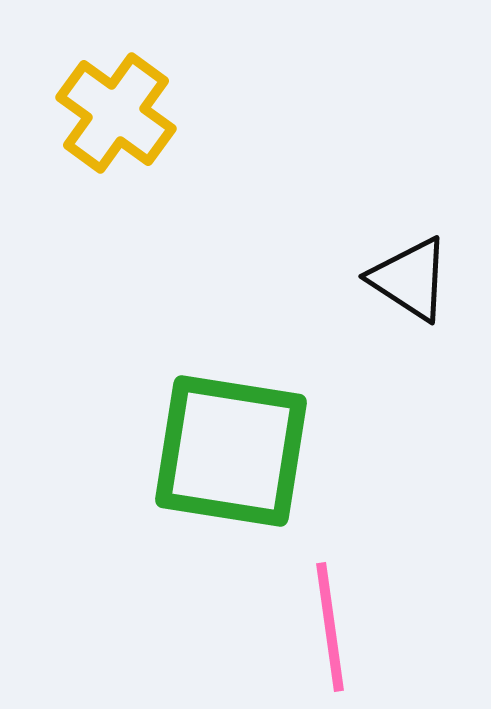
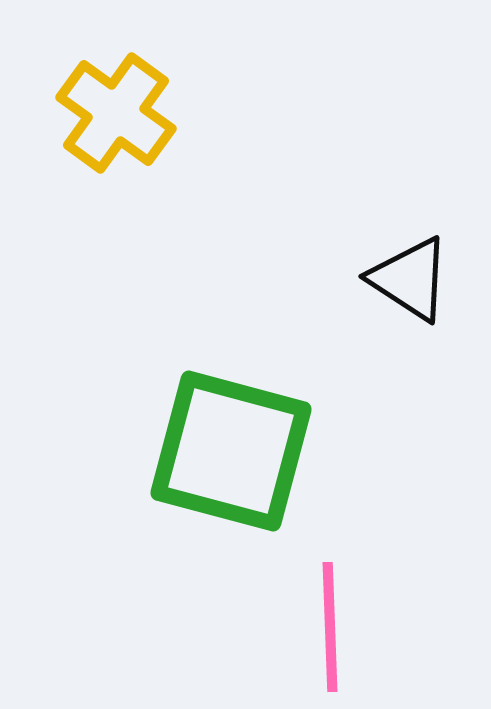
green square: rotated 6 degrees clockwise
pink line: rotated 6 degrees clockwise
